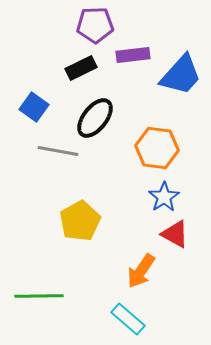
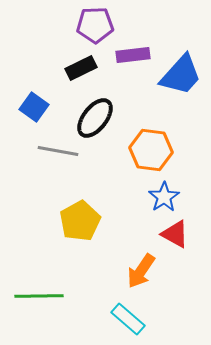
orange hexagon: moved 6 px left, 2 px down
